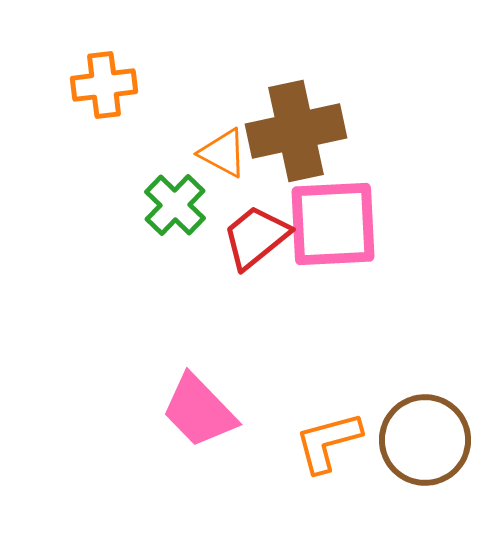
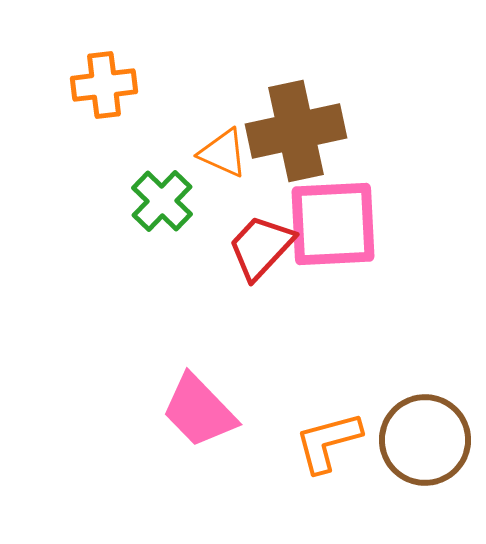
orange triangle: rotated 4 degrees counterclockwise
green cross: moved 13 px left, 4 px up
red trapezoid: moved 5 px right, 10 px down; rotated 8 degrees counterclockwise
